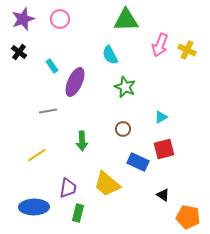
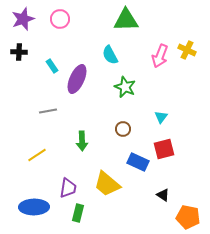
pink arrow: moved 11 px down
black cross: rotated 35 degrees counterclockwise
purple ellipse: moved 2 px right, 3 px up
cyan triangle: rotated 24 degrees counterclockwise
